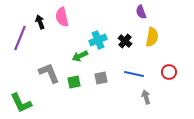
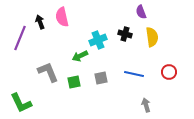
yellow semicircle: rotated 18 degrees counterclockwise
black cross: moved 7 px up; rotated 24 degrees counterclockwise
gray L-shape: moved 1 px left, 1 px up
gray arrow: moved 8 px down
